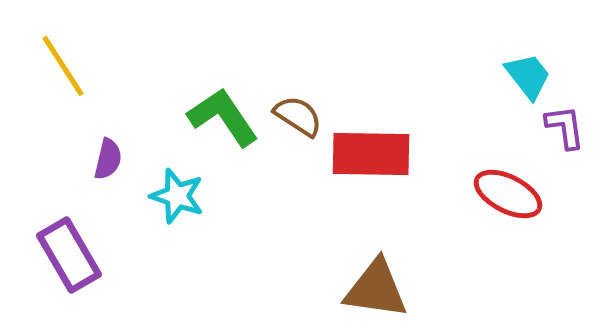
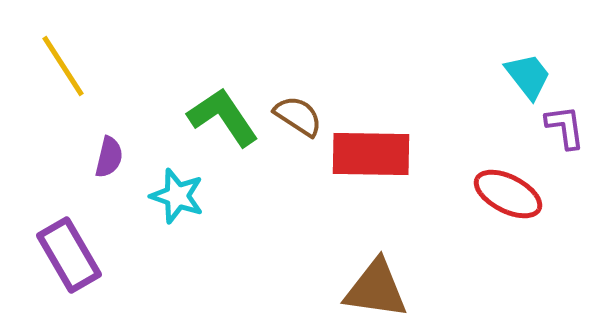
purple semicircle: moved 1 px right, 2 px up
